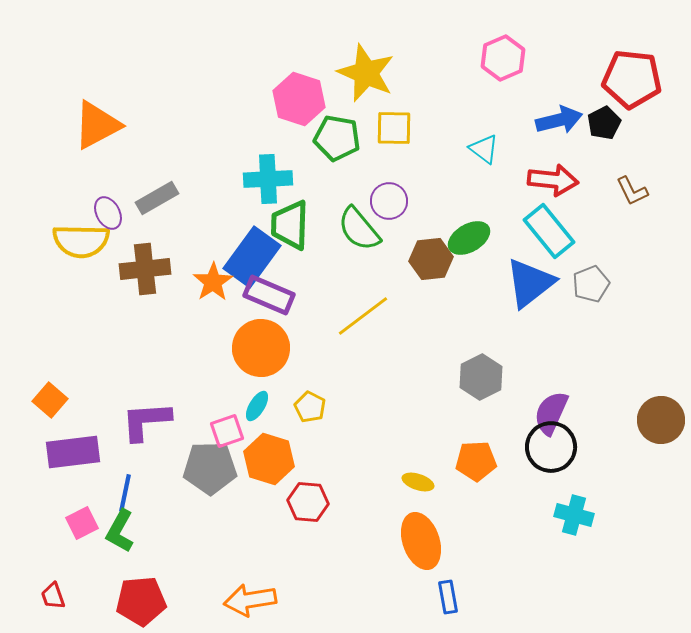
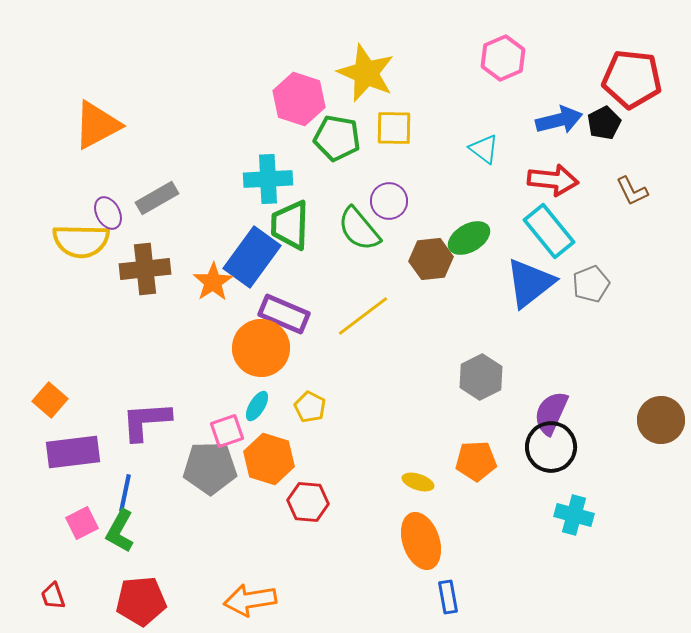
purple rectangle at (269, 295): moved 15 px right, 19 px down
